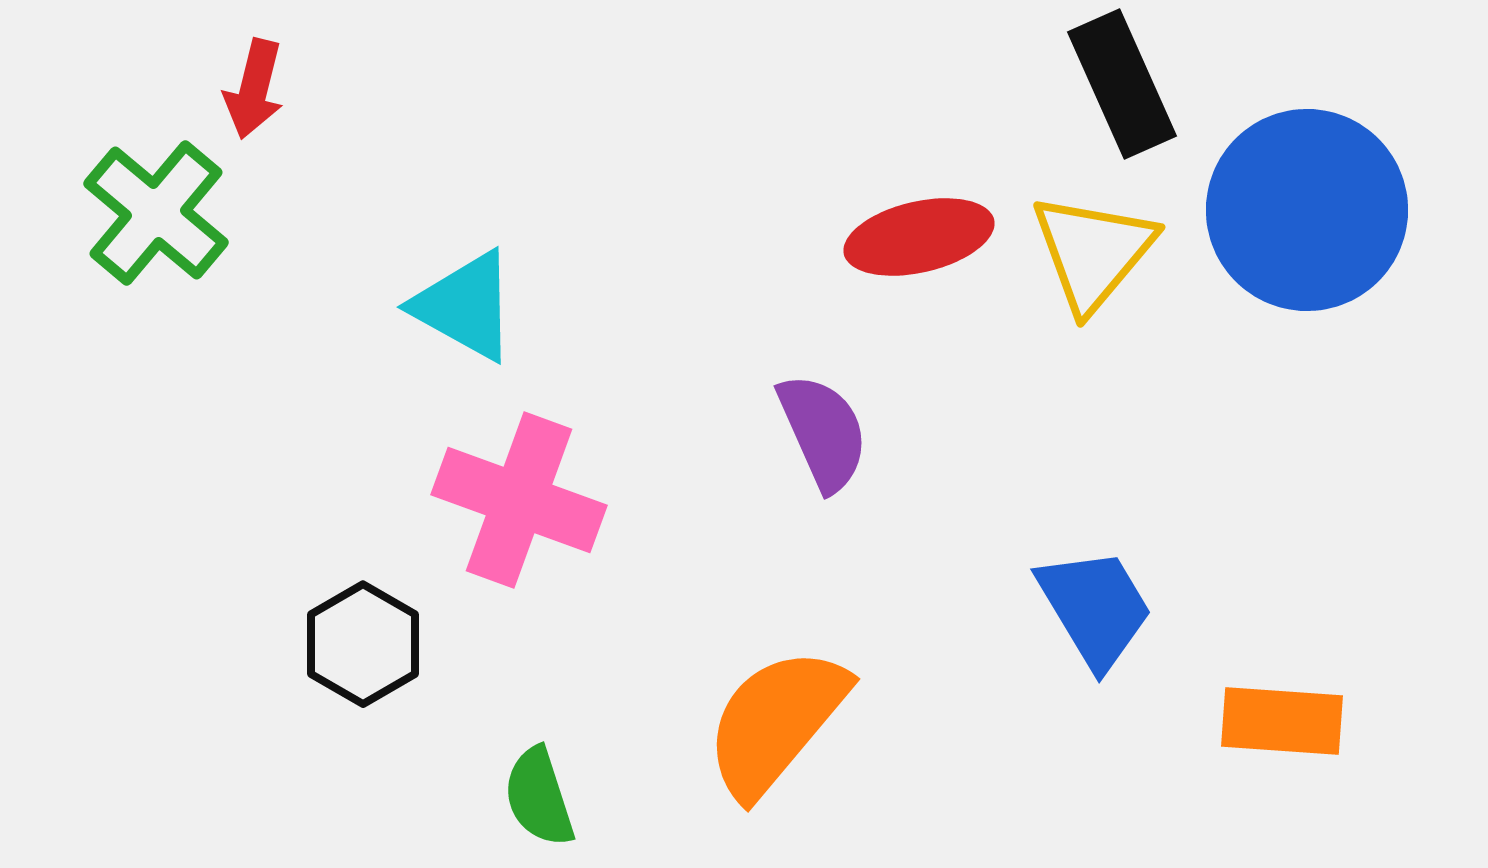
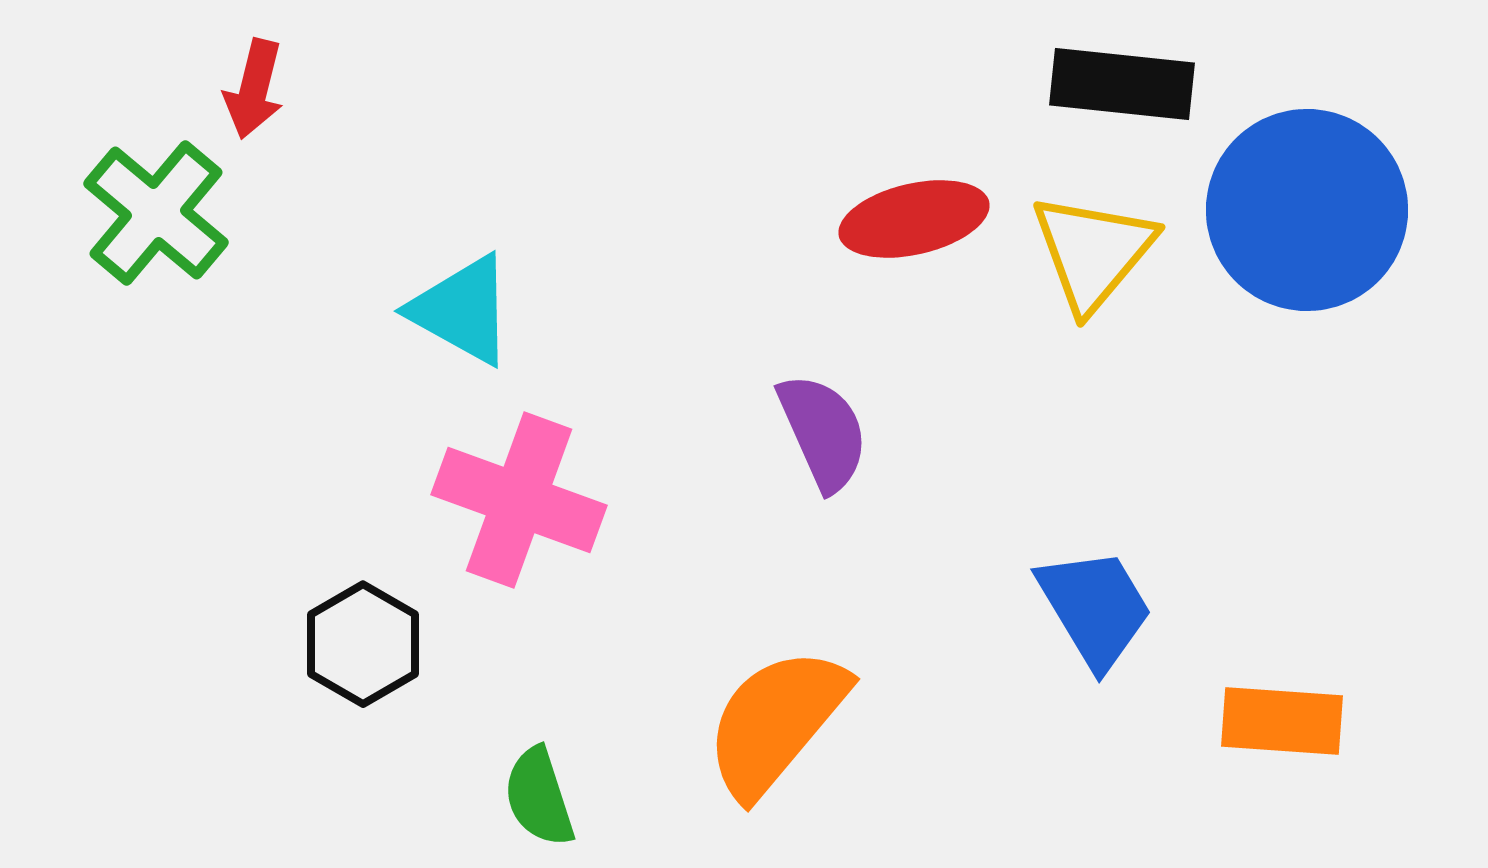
black rectangle: rotated 60 degrees counterclockwise
red ellipse: moved 5 px left, 18 px up
cyan triangle: moved 3 px left, 4 px down
